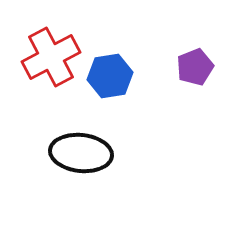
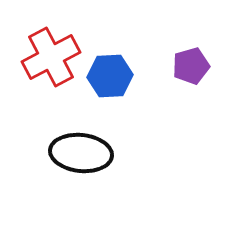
purple pentagon: moved 4 px left, 1 px up; rotated 6 degrees clockwise
blue hexagon: rotated 6 degrees clockwise
